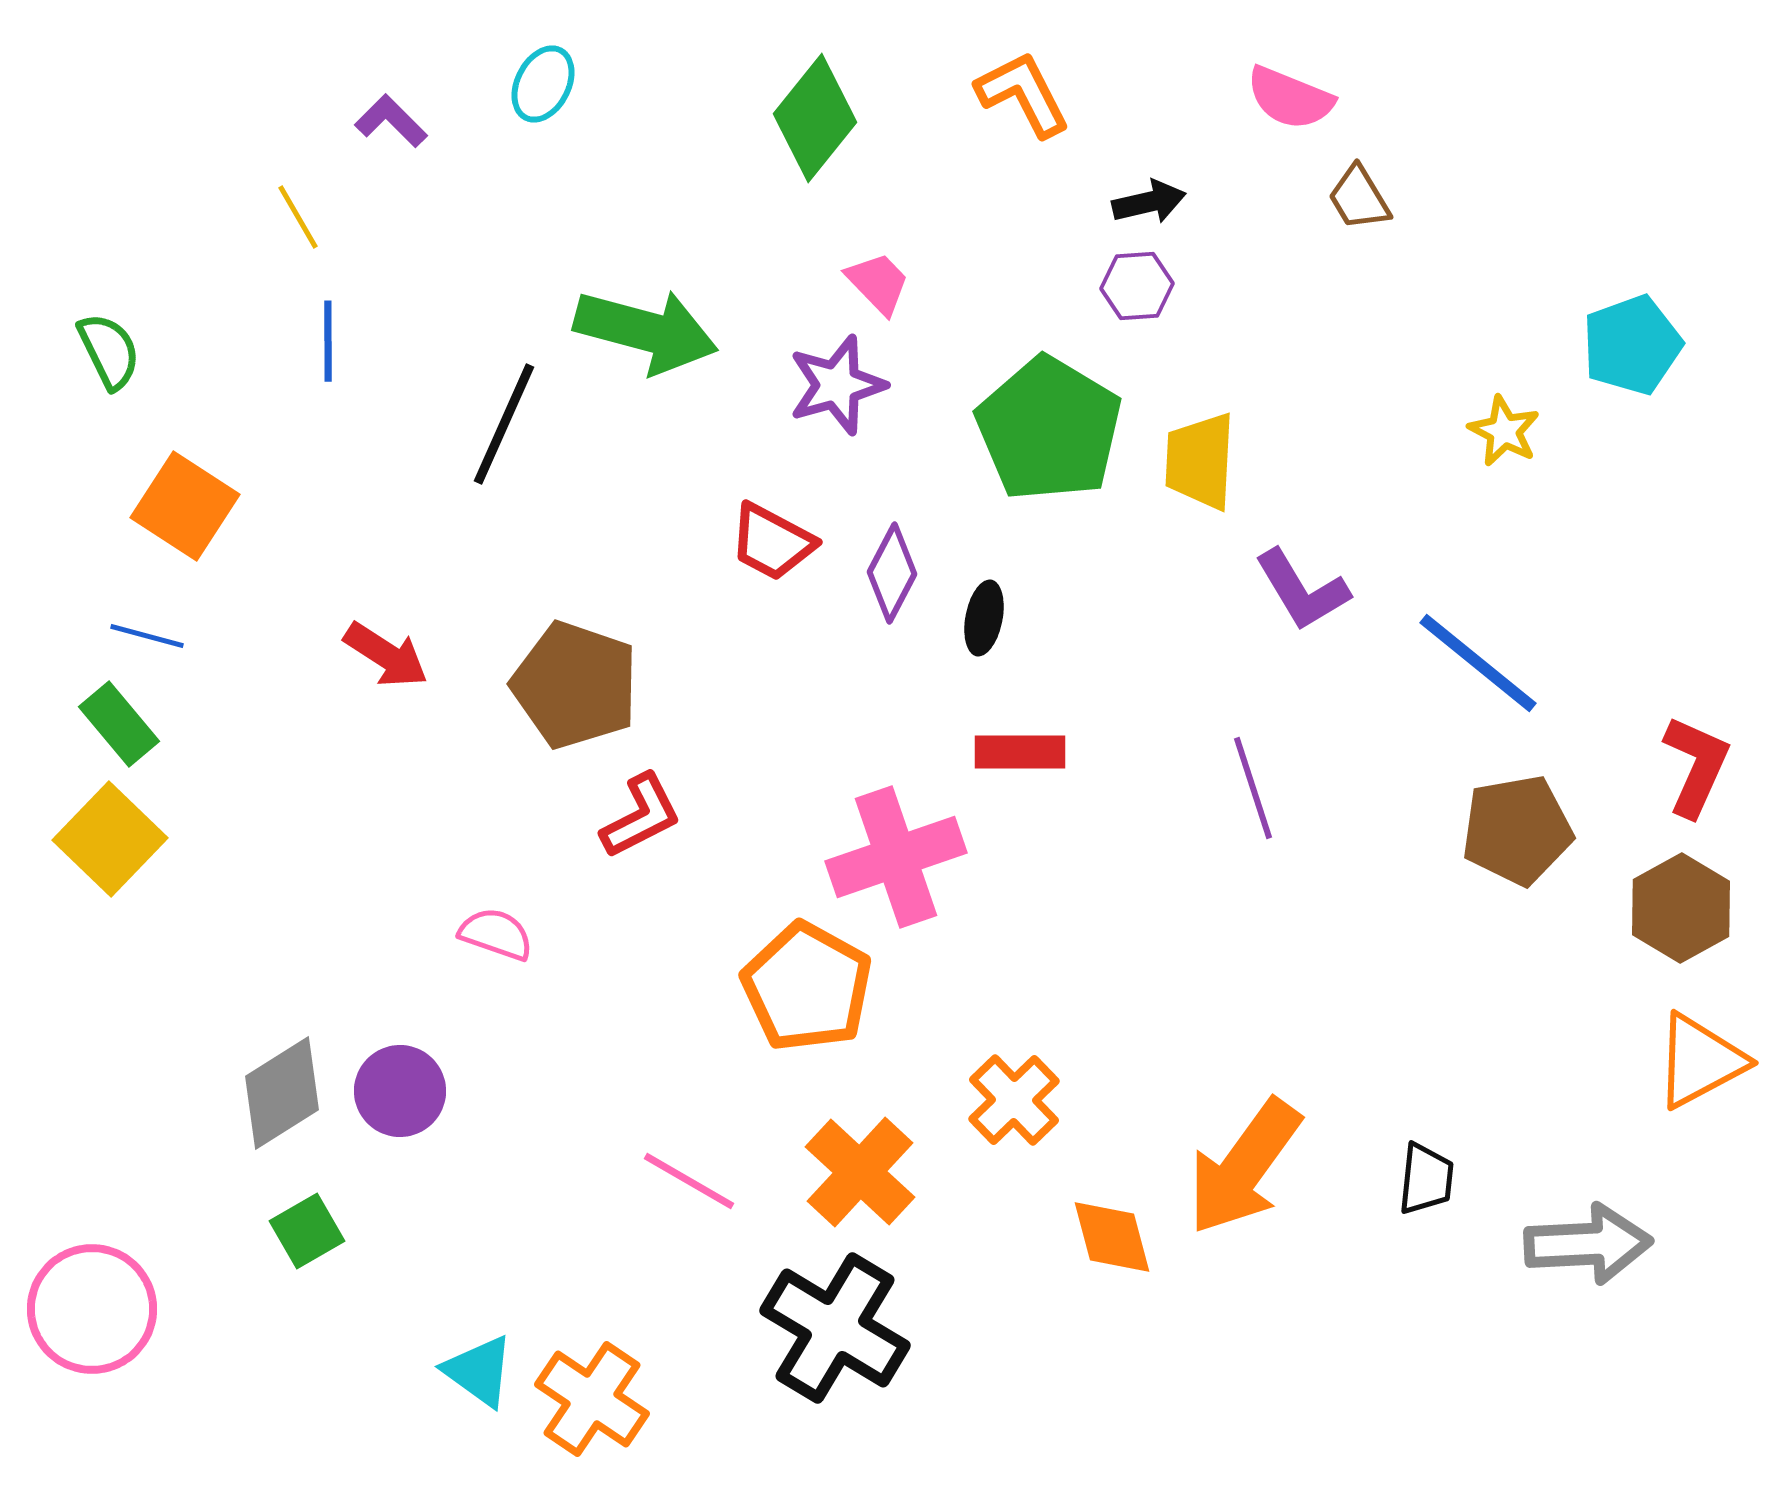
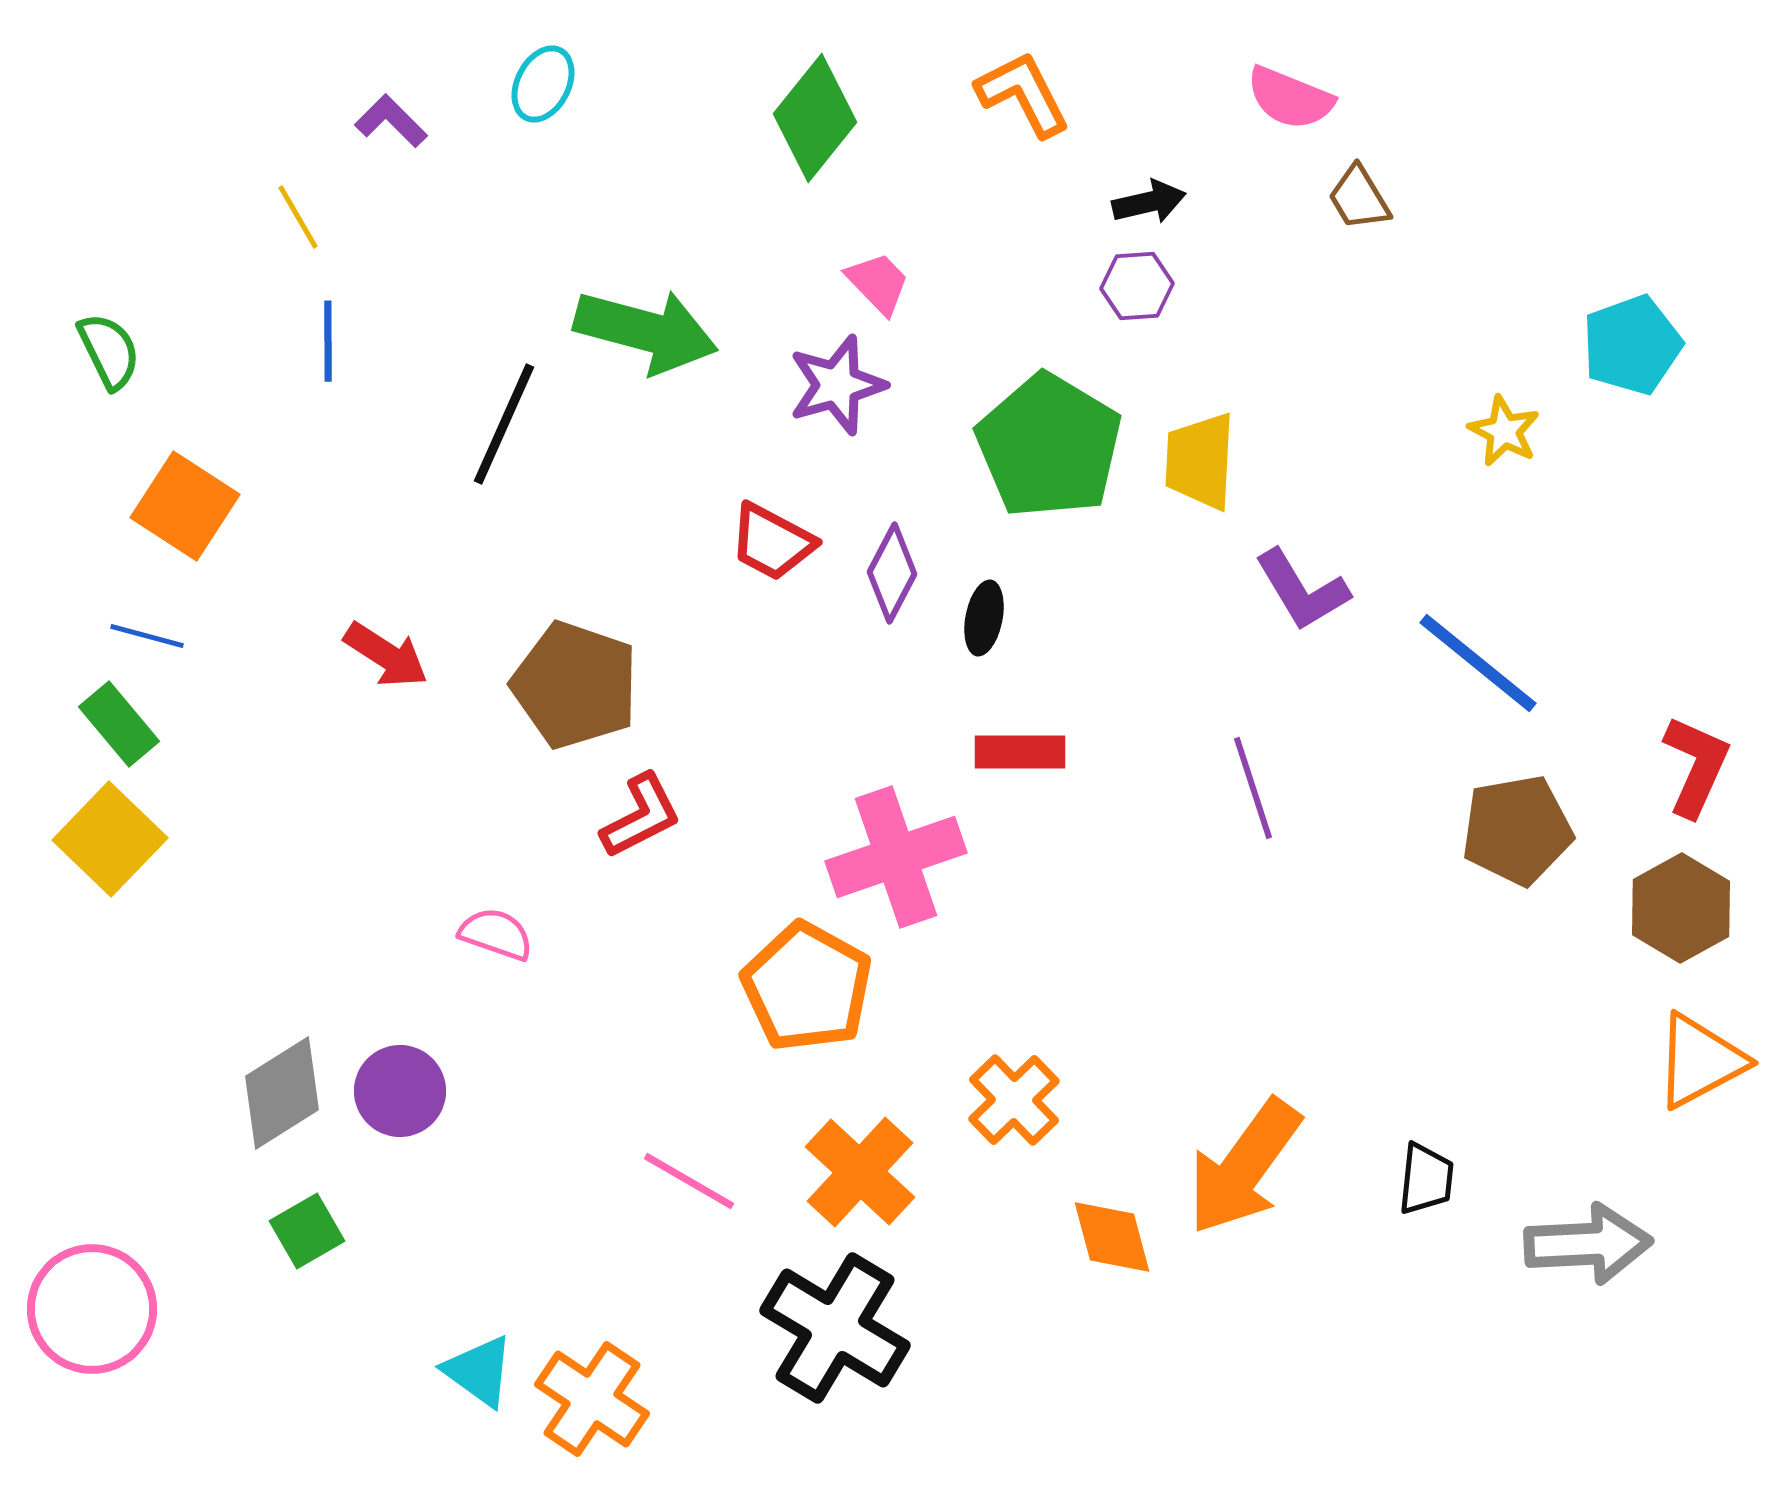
green pentagon at (1049, 429): moved 17 px down
